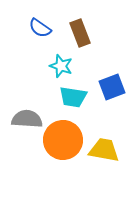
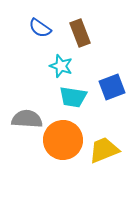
yellow trapezoid: rotated 32 degrees counterclockwise
